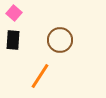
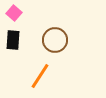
brown circle: moved 5 px left
